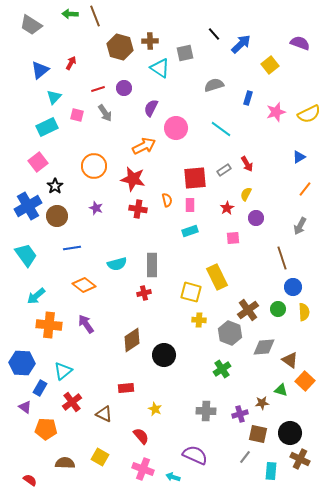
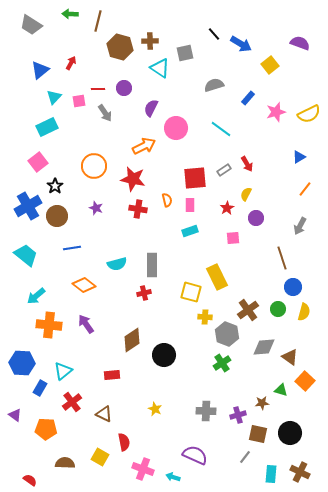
brown line at (95, 16): moved 3 px right, 5 px down; rotated 35 degrees clockwise
blue arrow at (241, 44): rotated 75 degrees clockwise
red line at (98, 89): rotated 16 degrees clockwise
blue rectangle at (248, 98): rotated 24 degrees clockwise
pink square at (77, 115): moved 2 px right, 14 px up; rotated 24 degrees counterclockwise
cyan trapezoid at (26, 255): rotated 15 degrees counterclockwise
yellow semicircle at (304, 312): rotated 18 degrees clockwise
yellow cross at (199, 320): moved 6 px right, 3 px up
gray hexagon at (230, 333): moved 3 px left, 1 px down
brown triangle at (290, 360): moved 3 px up
green cross at (222, 369): moved 6 px up
red rectangle at (126, 388): moved 14 px left, 13 px up
purple triangle at (25, 407): moved 10 px left, 8 px down
purple cross at (240, 414): moved 2 px left, 1 px down
red semicircle at (141, 436): moved 17 px left, 6 px down; rotated 30 degrees clockwise
brown cross at (300, 459): moved 13 px down
cyan rectangle at (271, 471): moved 3 px down
